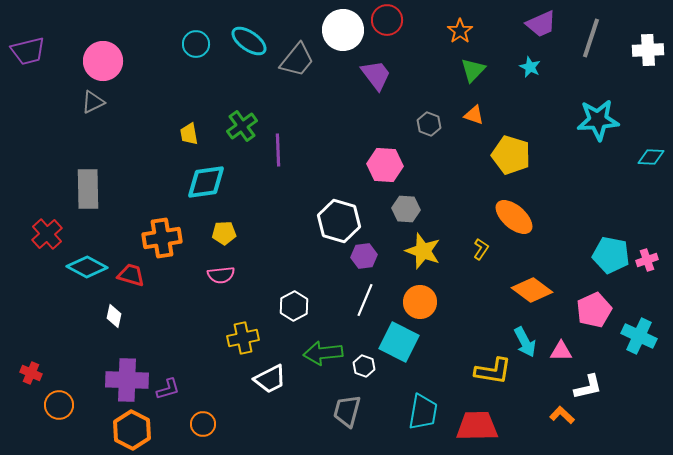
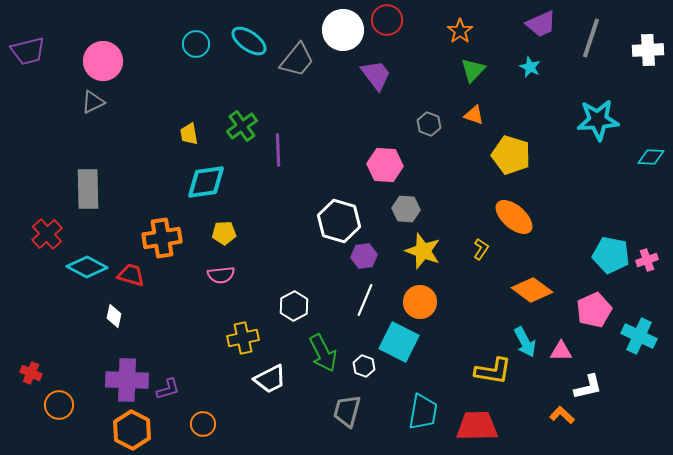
green arrow at (323, 353): rotated 111 degrees counterclockwise
